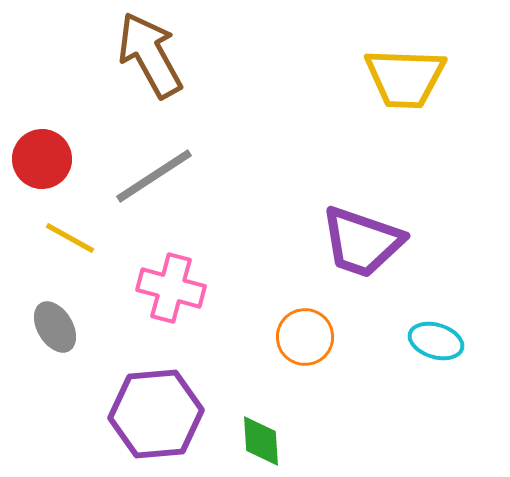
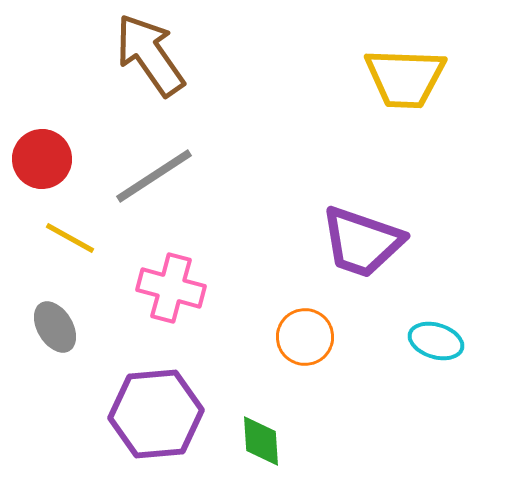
brown arrow: rotated 6 degrees counterclockwise
